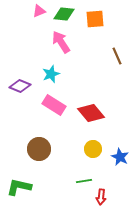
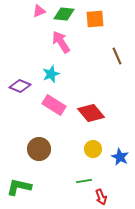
red arrow: rotated 28 degrees counterclockwise
